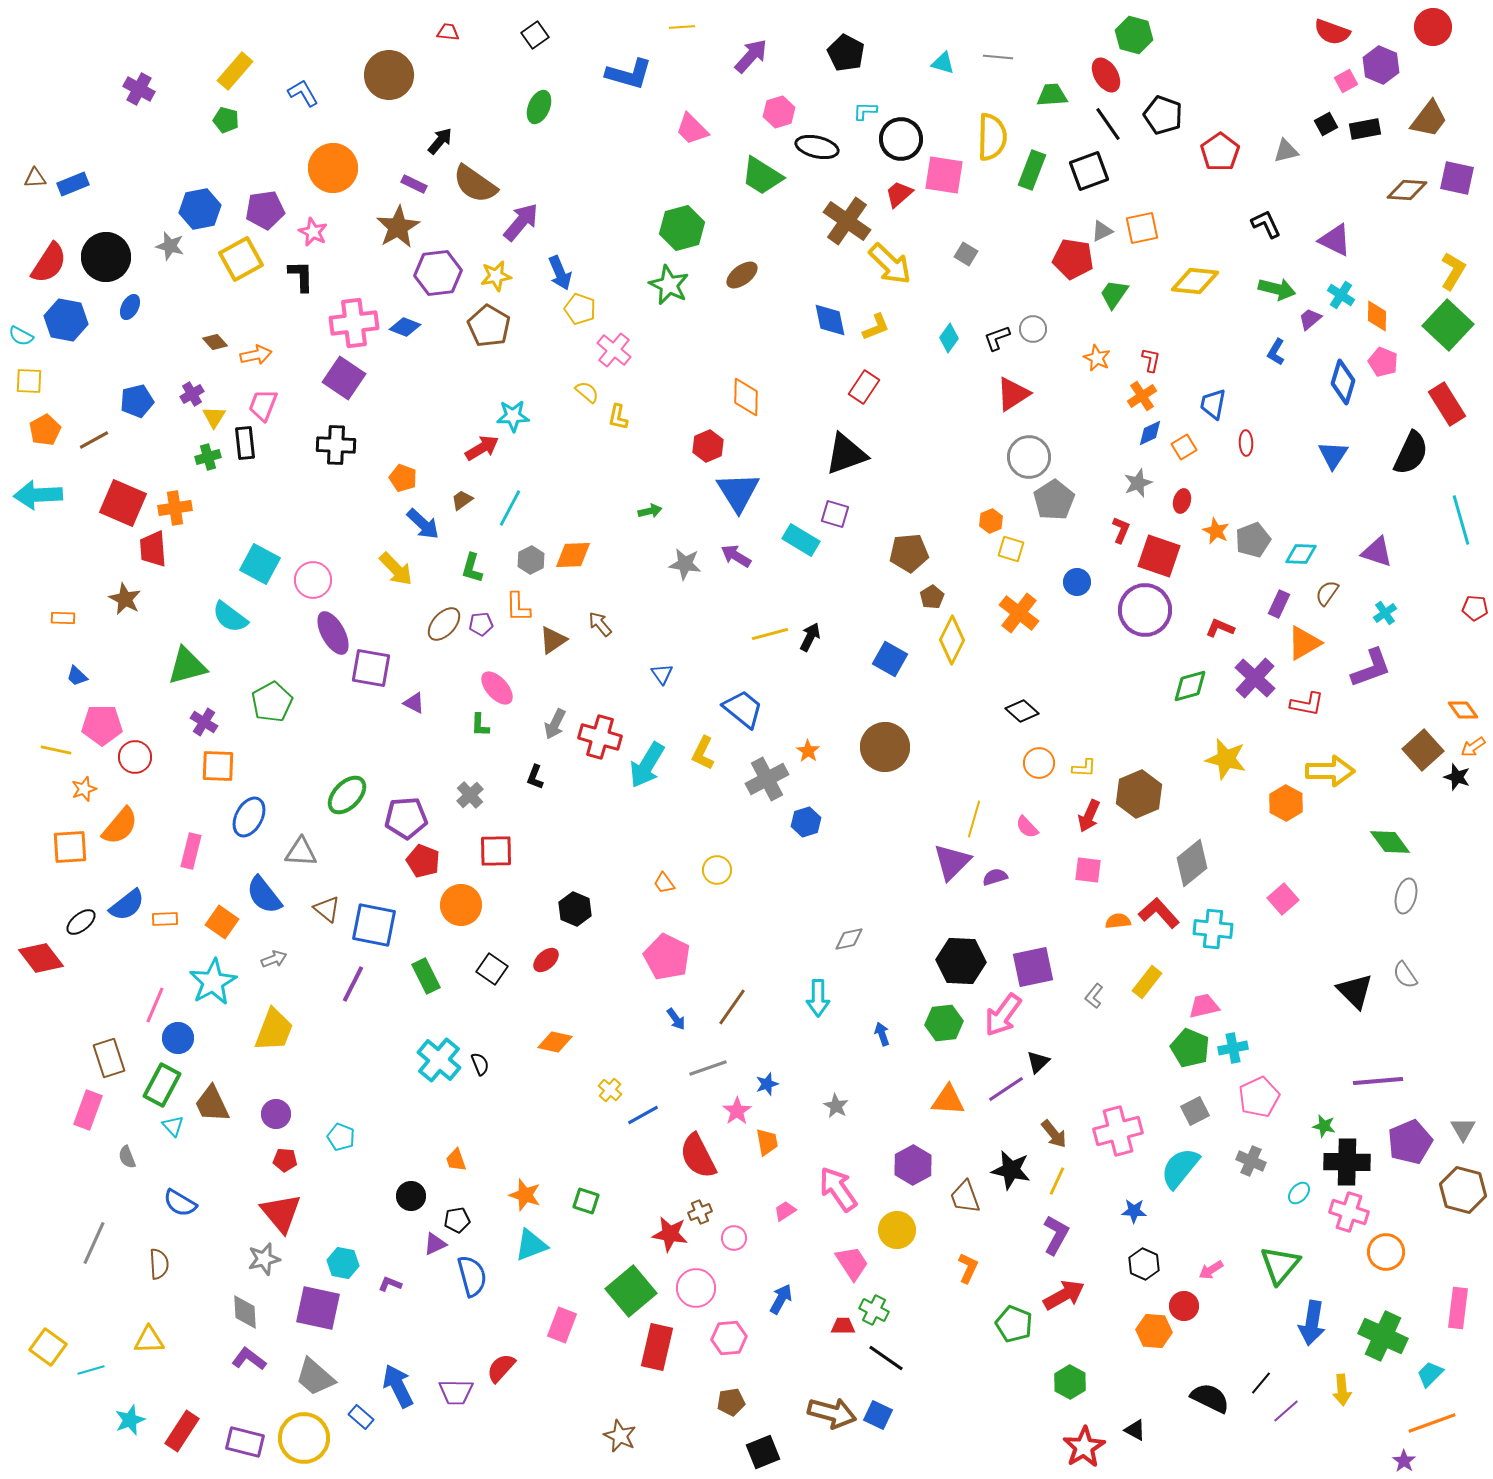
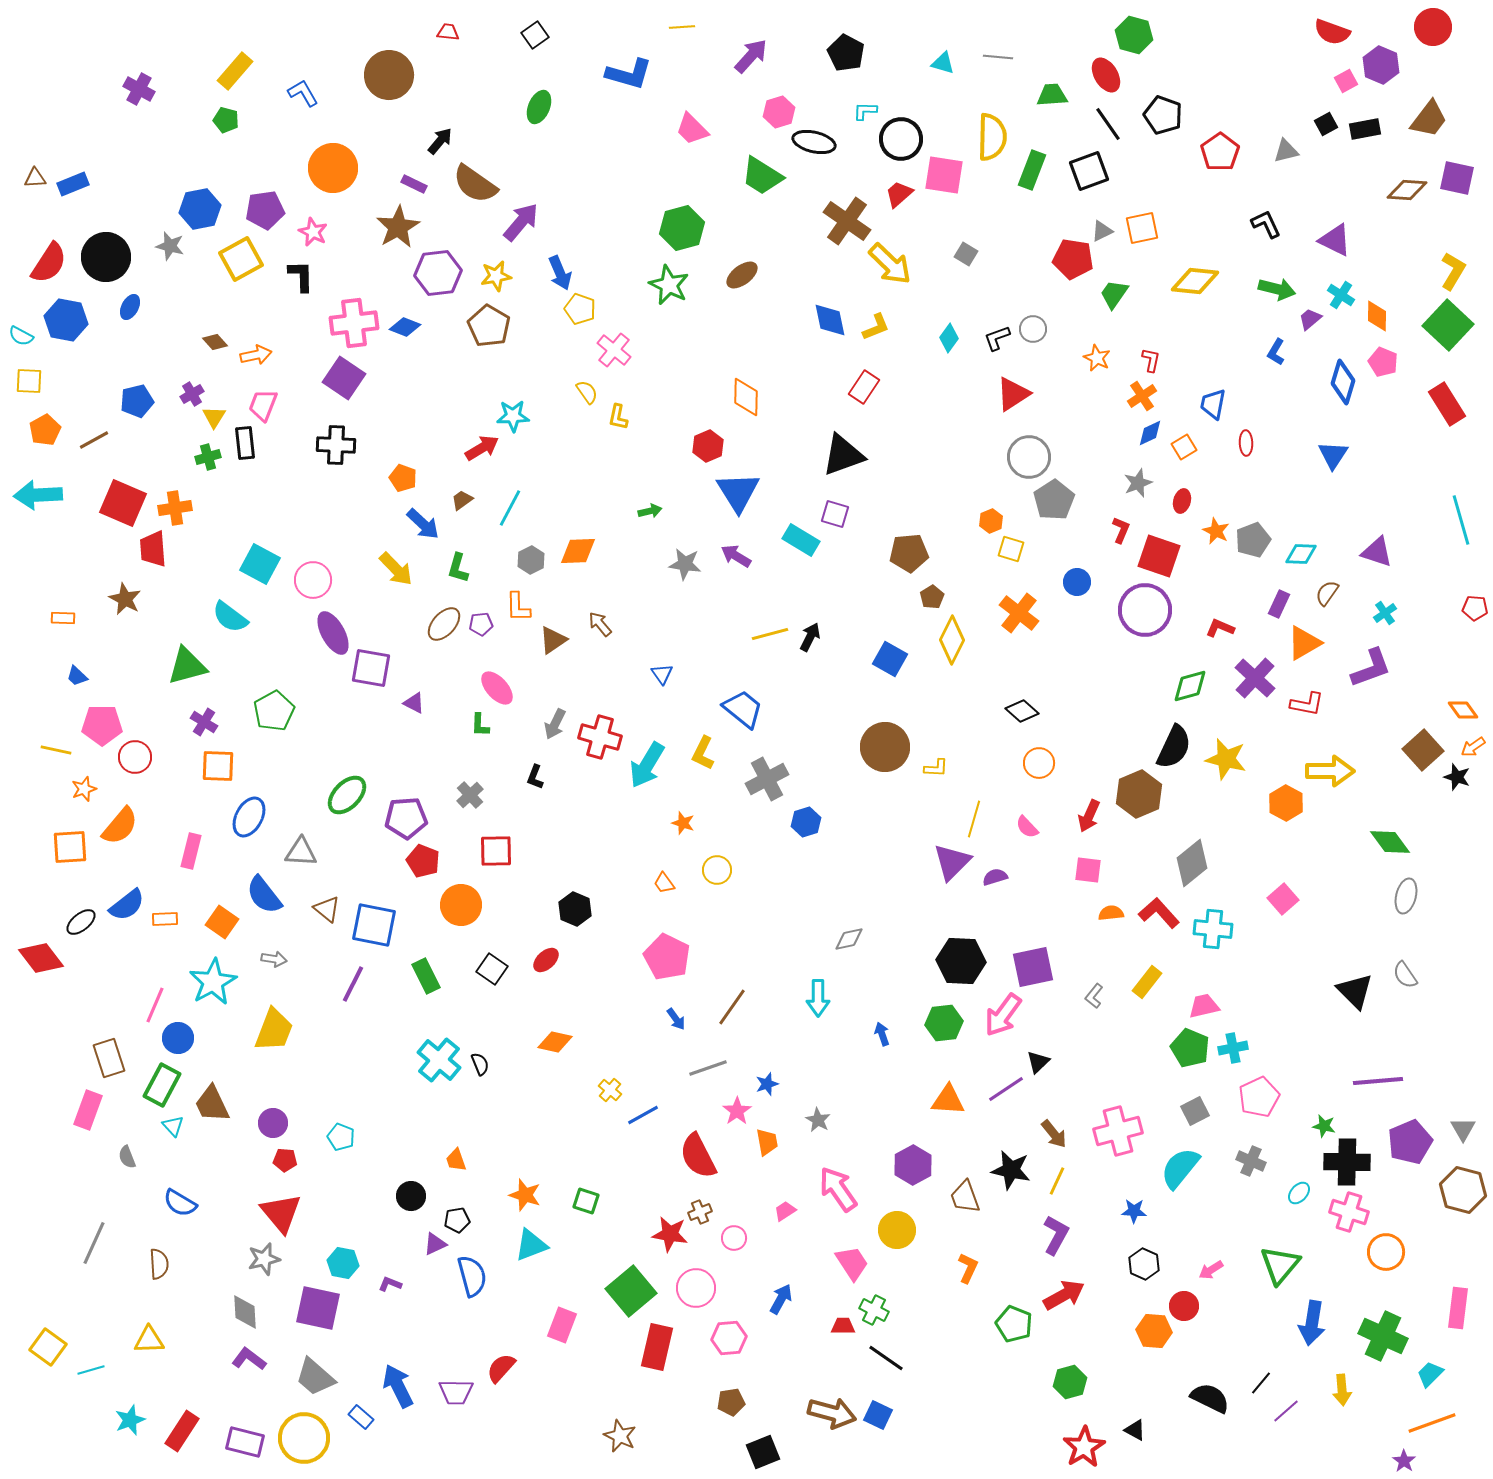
black ellipse at (817, 147): moved 3 px left, 5 px up
yellow semicircle at (587, 392): rotated 15 degrees clockwise
black semicircle at (1411, 453): moved 237 px left, 294 px down
black triangle at (846, 454): moved 3 px left, 1 px down
orange diamond at (573, 555): moved 5 px right, 4 px up
green L-shape at (472, 568): moved 14 px left
green pentagon at (272, 702): moved 2 px right, 9 px down
orange star at (808, 751): moved 125 px left, 72 px down; rotated 15 degrees counterclockwise
yellow L-shape at (1084, 768): moved 148 px left
orange semicircle at (1118, 921): moved 7 px left, 8 px up
gray arrow at (274, 959): rotated 30 degrees clockwise
gray star at (836, 1106): moved 18 px left, 14 px down
purple circle at (276, 1114): moved 3 px left, 9 px down
green hexagon at (1070, 1382): rotated 16 degrees clockwise
